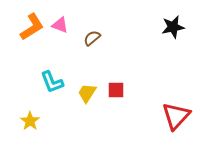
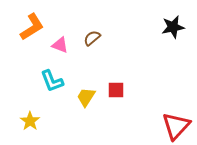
pink triangle: moved 20 px down
cyan L-shape: moved 1 px up
yellow trapezoid: moved 1 px left, 4 px down
red triangle: moved 10 px down
